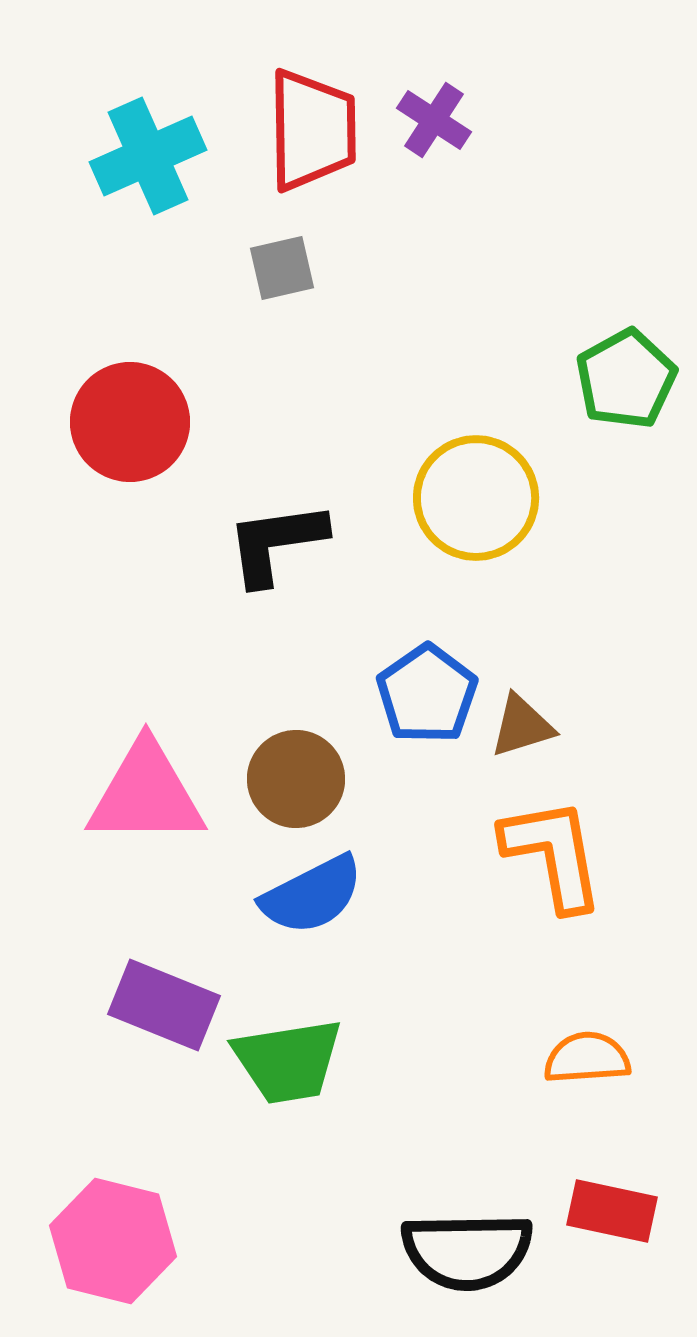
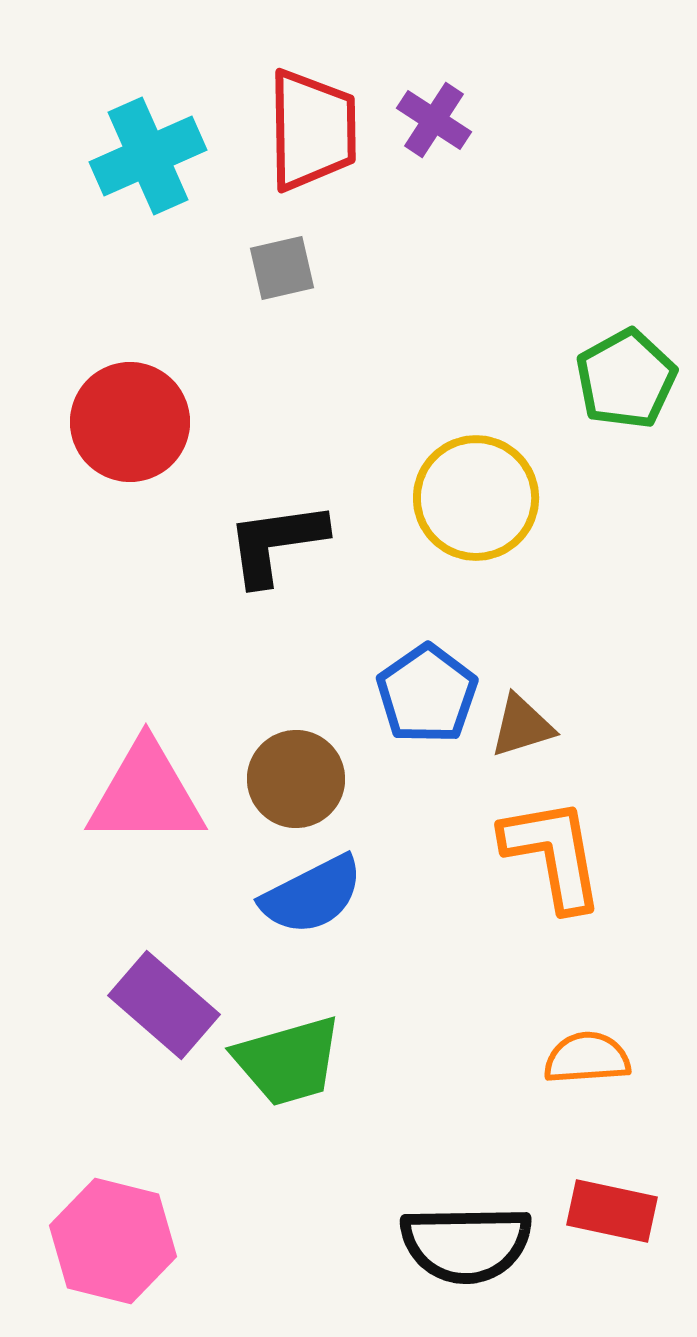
purple rectangle: rotated 19 degrees clockwise
green trapezoid: rotated 7 degrees counterclockwise
black semicircle: moved 1 px left, 7 px up
